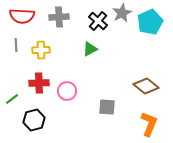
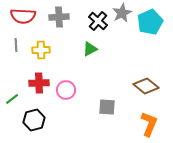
red semicircle: moved 1 px right
pink circle: moved 1 px left, 1 px up
